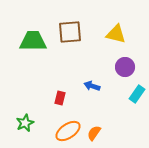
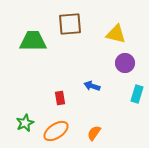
brown square: moved 8 px up
purple circle: moved 4 px up
cyan rectangle: rotated 18 degrees counterclockwise
red rectangle: rotated 24 degrees counterclockwise
orange ellipse: moved 12 px left
